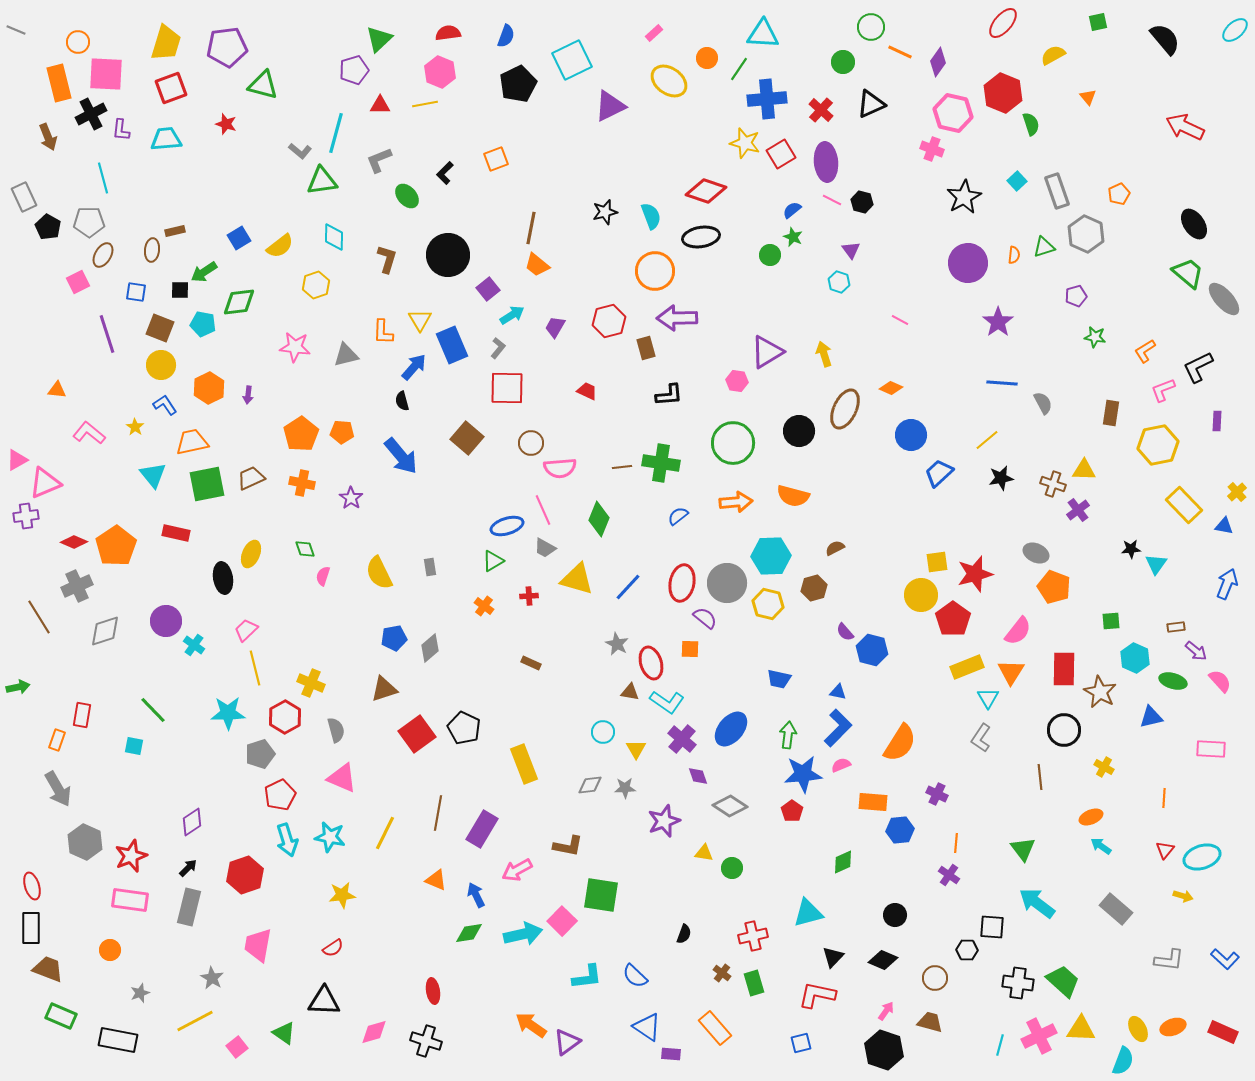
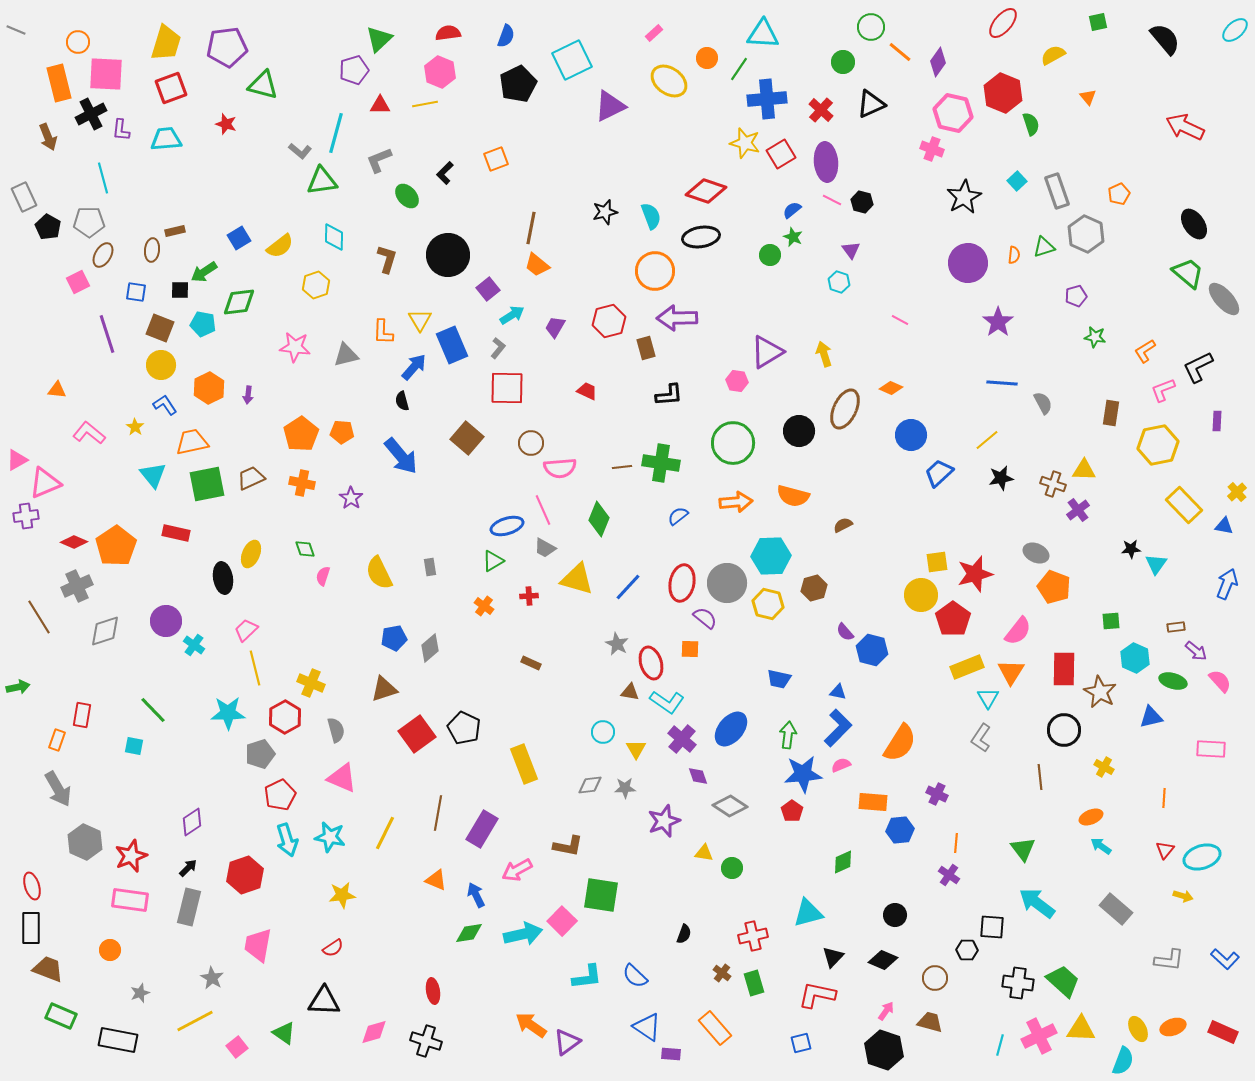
orange line at (900, 52): rotated 15 degrees clockwise
brown semicircle at (835, 548): moved 8 px right, 23 px up
